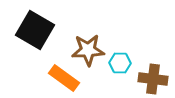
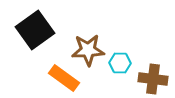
black square: rotated 24 degrees clockwise
